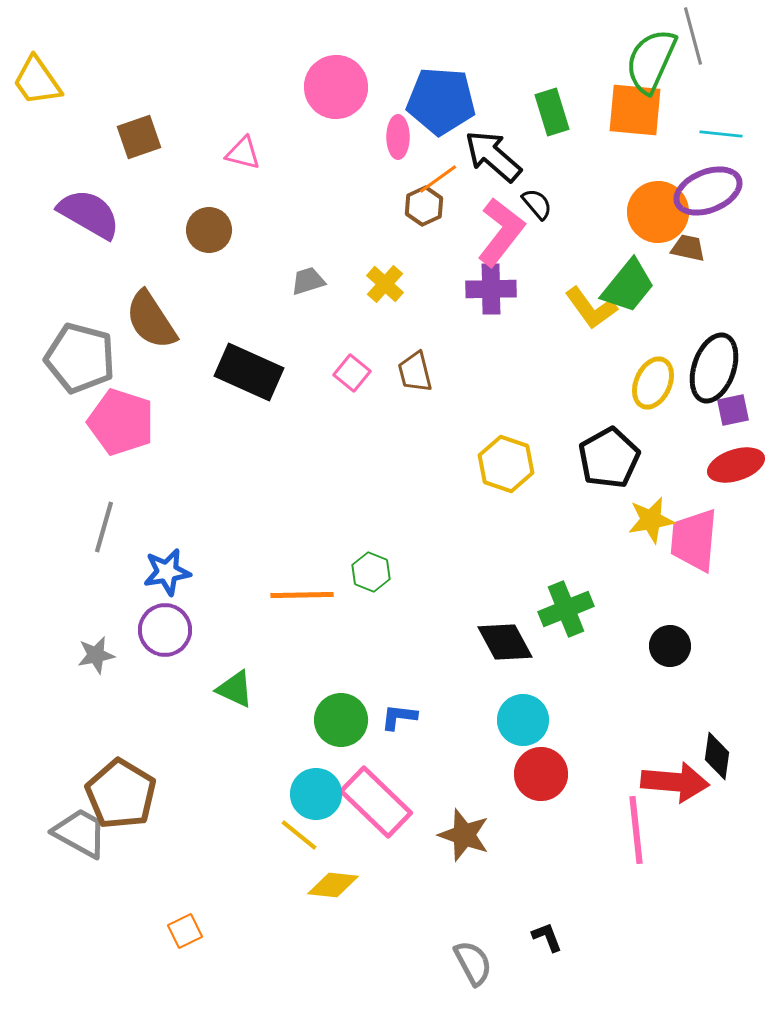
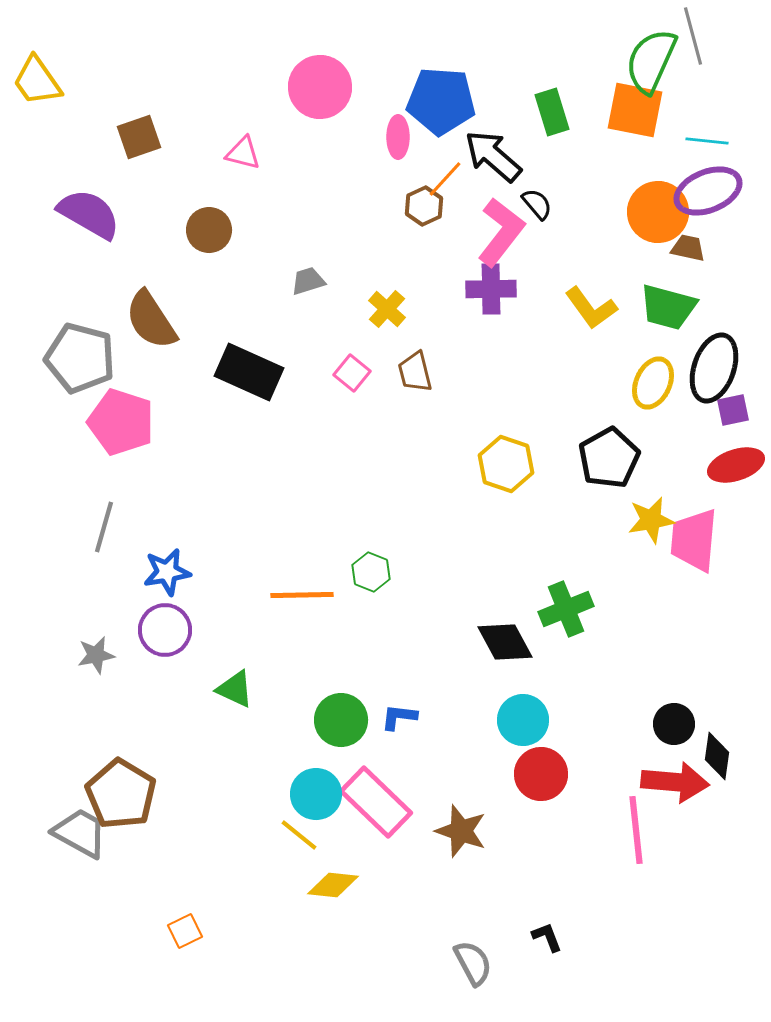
pink circle at (336, 87): moved 16 px left
orange square at (635, 110): rotated 6 degrees clockwise
cyan line at (721, 134): moved 14 px left, 7 px down
orange line at (438, 179): moved 7 px right; rotated 12 degrees counterclockwise
yellow cross at (385, 284): moved 2 px right, 25 px down
green trapezoid at (628, 286): moved 40 px right, 21 px down; rotated 66 degrees clockwise
black circle at (670, 646): moved 4 px right, 78 px down
brown star at (464, 835): moved 3 px left, 4 px up
